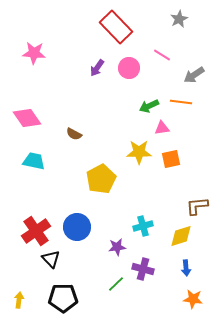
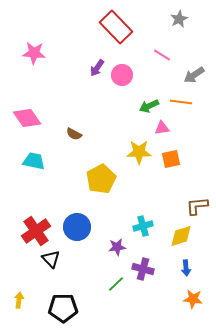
pink circle: moved 7 px left, 7 px down
black pentagon: moved 10 px down
